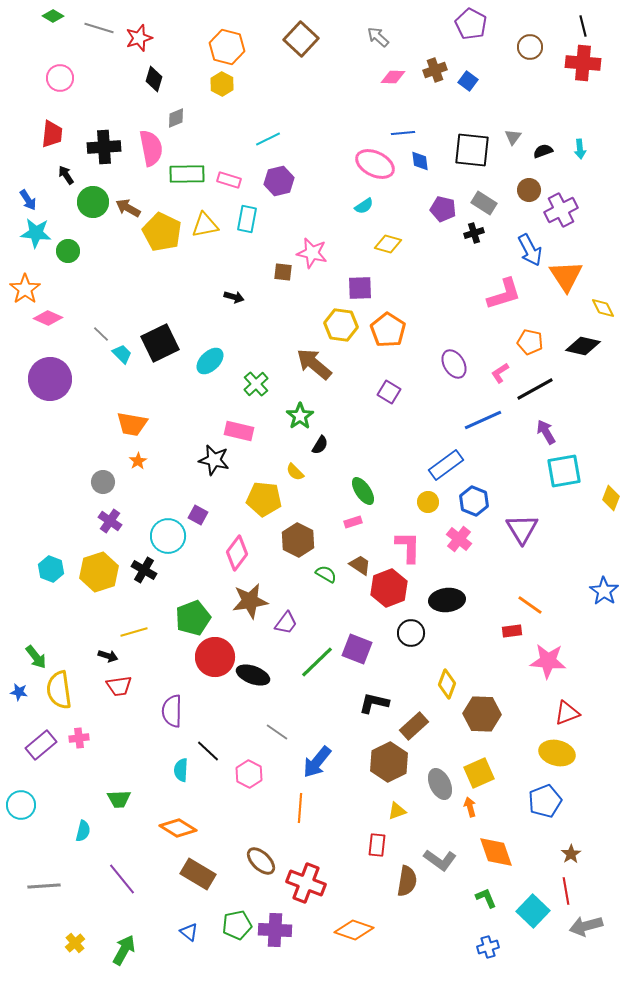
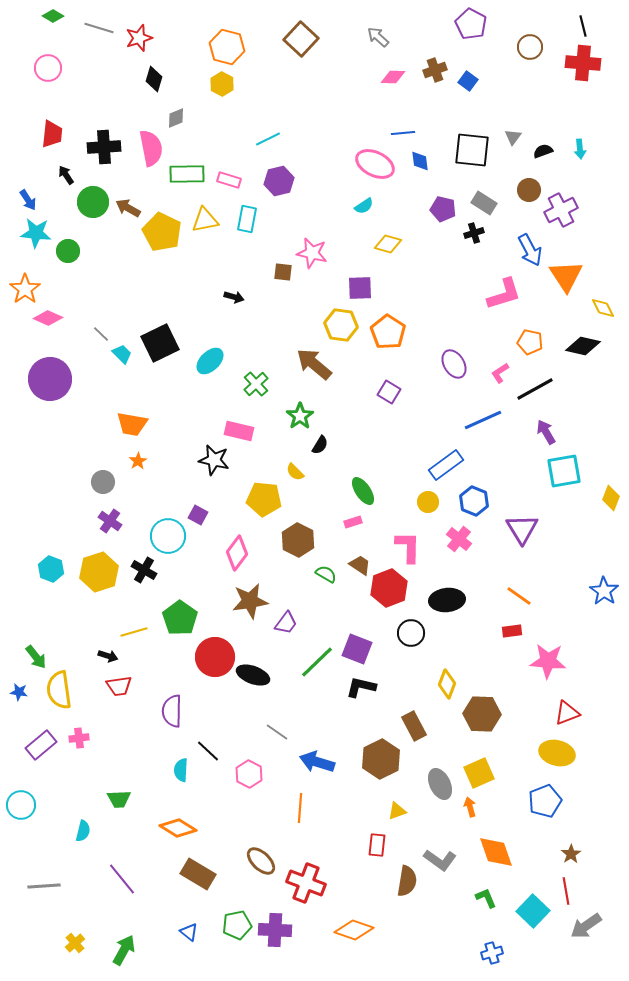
pink circle at (60, 78): moved 12 px left, 10 px up
yellow triangle at (205, 225): moved 5 px up
orange pentagon at (388, 330): moved 2 px down
orange line at (530, 605): moved 11 px left, 9 px up
green pentagon at (193, 618): moved 13 px left; rotated 16 degrees counterclockwise
black L-shape at (374, 703): moved 13 px left, 16 px up
brown rectangle at (414, 726): rotated 76 degrees counterclockwise
blue arrow at (317, 762): rotated 68 degrees clockwise
brown hexagon at (389, 762): moved 8 px left, 3 px up
gray arrow at (586, 926): rotated 20 degrees counterclockwise
blue cross at (488, 947): moved 4 px right, 6 px down
